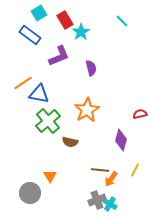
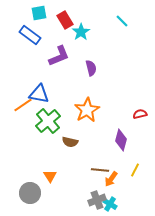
cyan square: rotated 21 degrees clockwise
orange line: moved 22 px down
